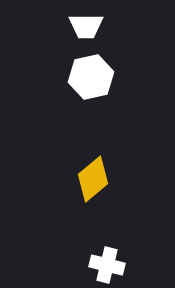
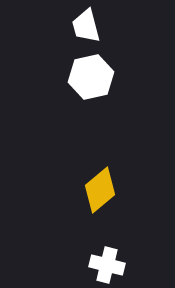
white trapezoid: rotated 75 degrees clockwise
yellow diamond: moved 7 px right, 11 px down
